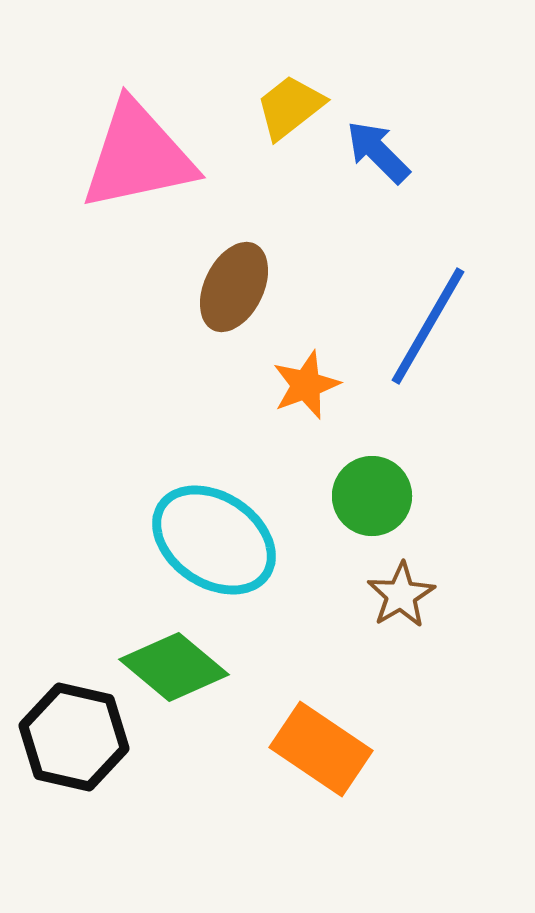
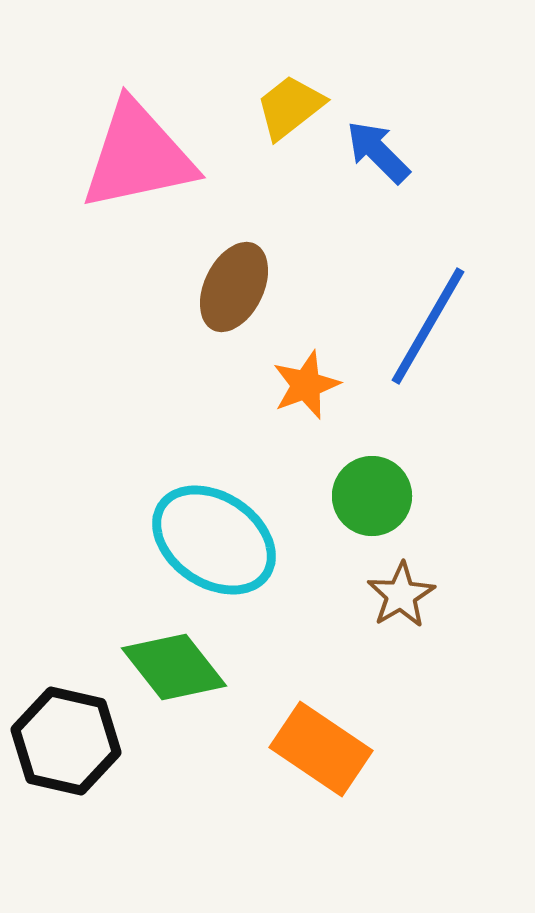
green diamond: rotated 12 degrees clockwise
black hexagon: moved 8 px left, 4 px down
